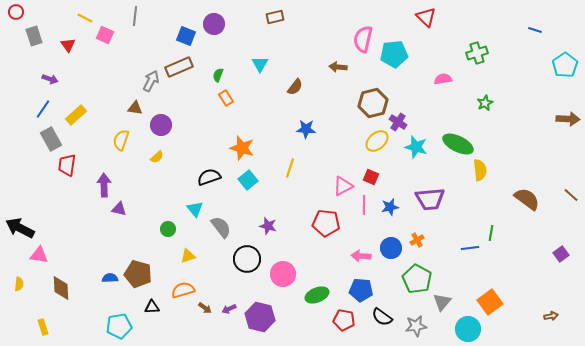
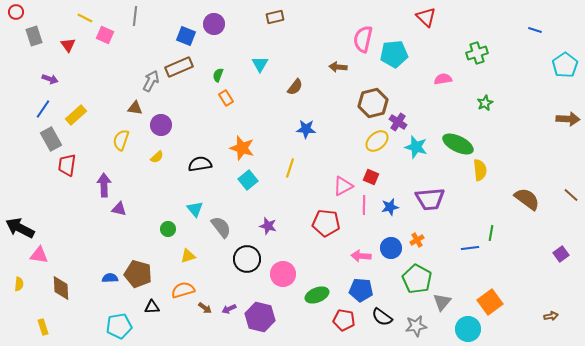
black semicircle at (209, 177): moved 9 px left, 13 px up; rotated 10 degrees clockwise
